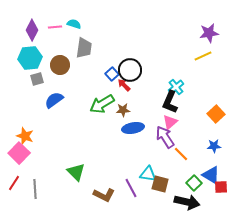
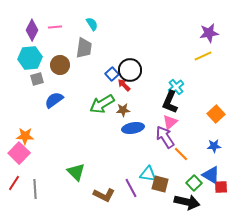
cyan semicircle: moved 18 px right; rotated 40 degrees clockwise
orange star: rotated 18 degrees counterclockwise
